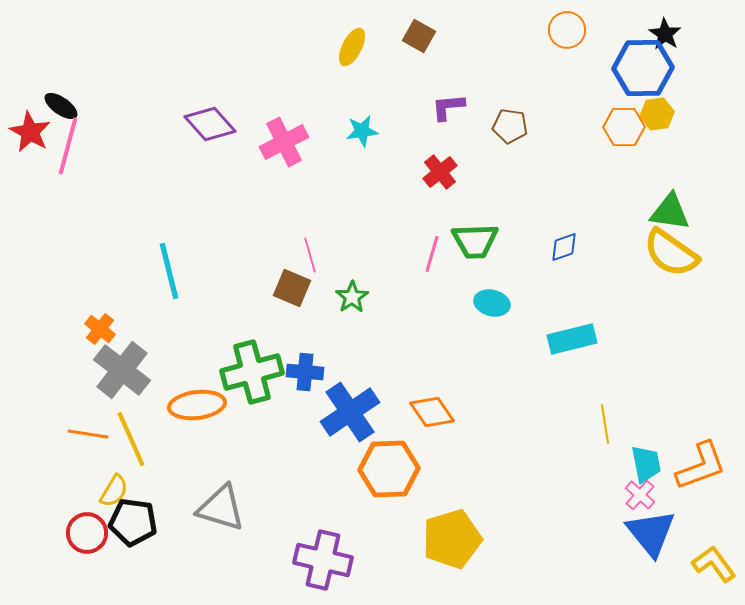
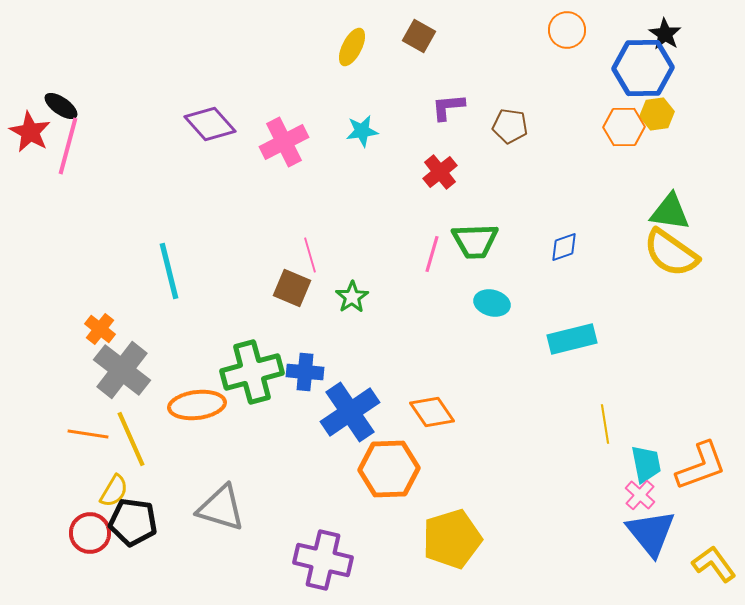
red circle at (87, 533): moved 3 px right
